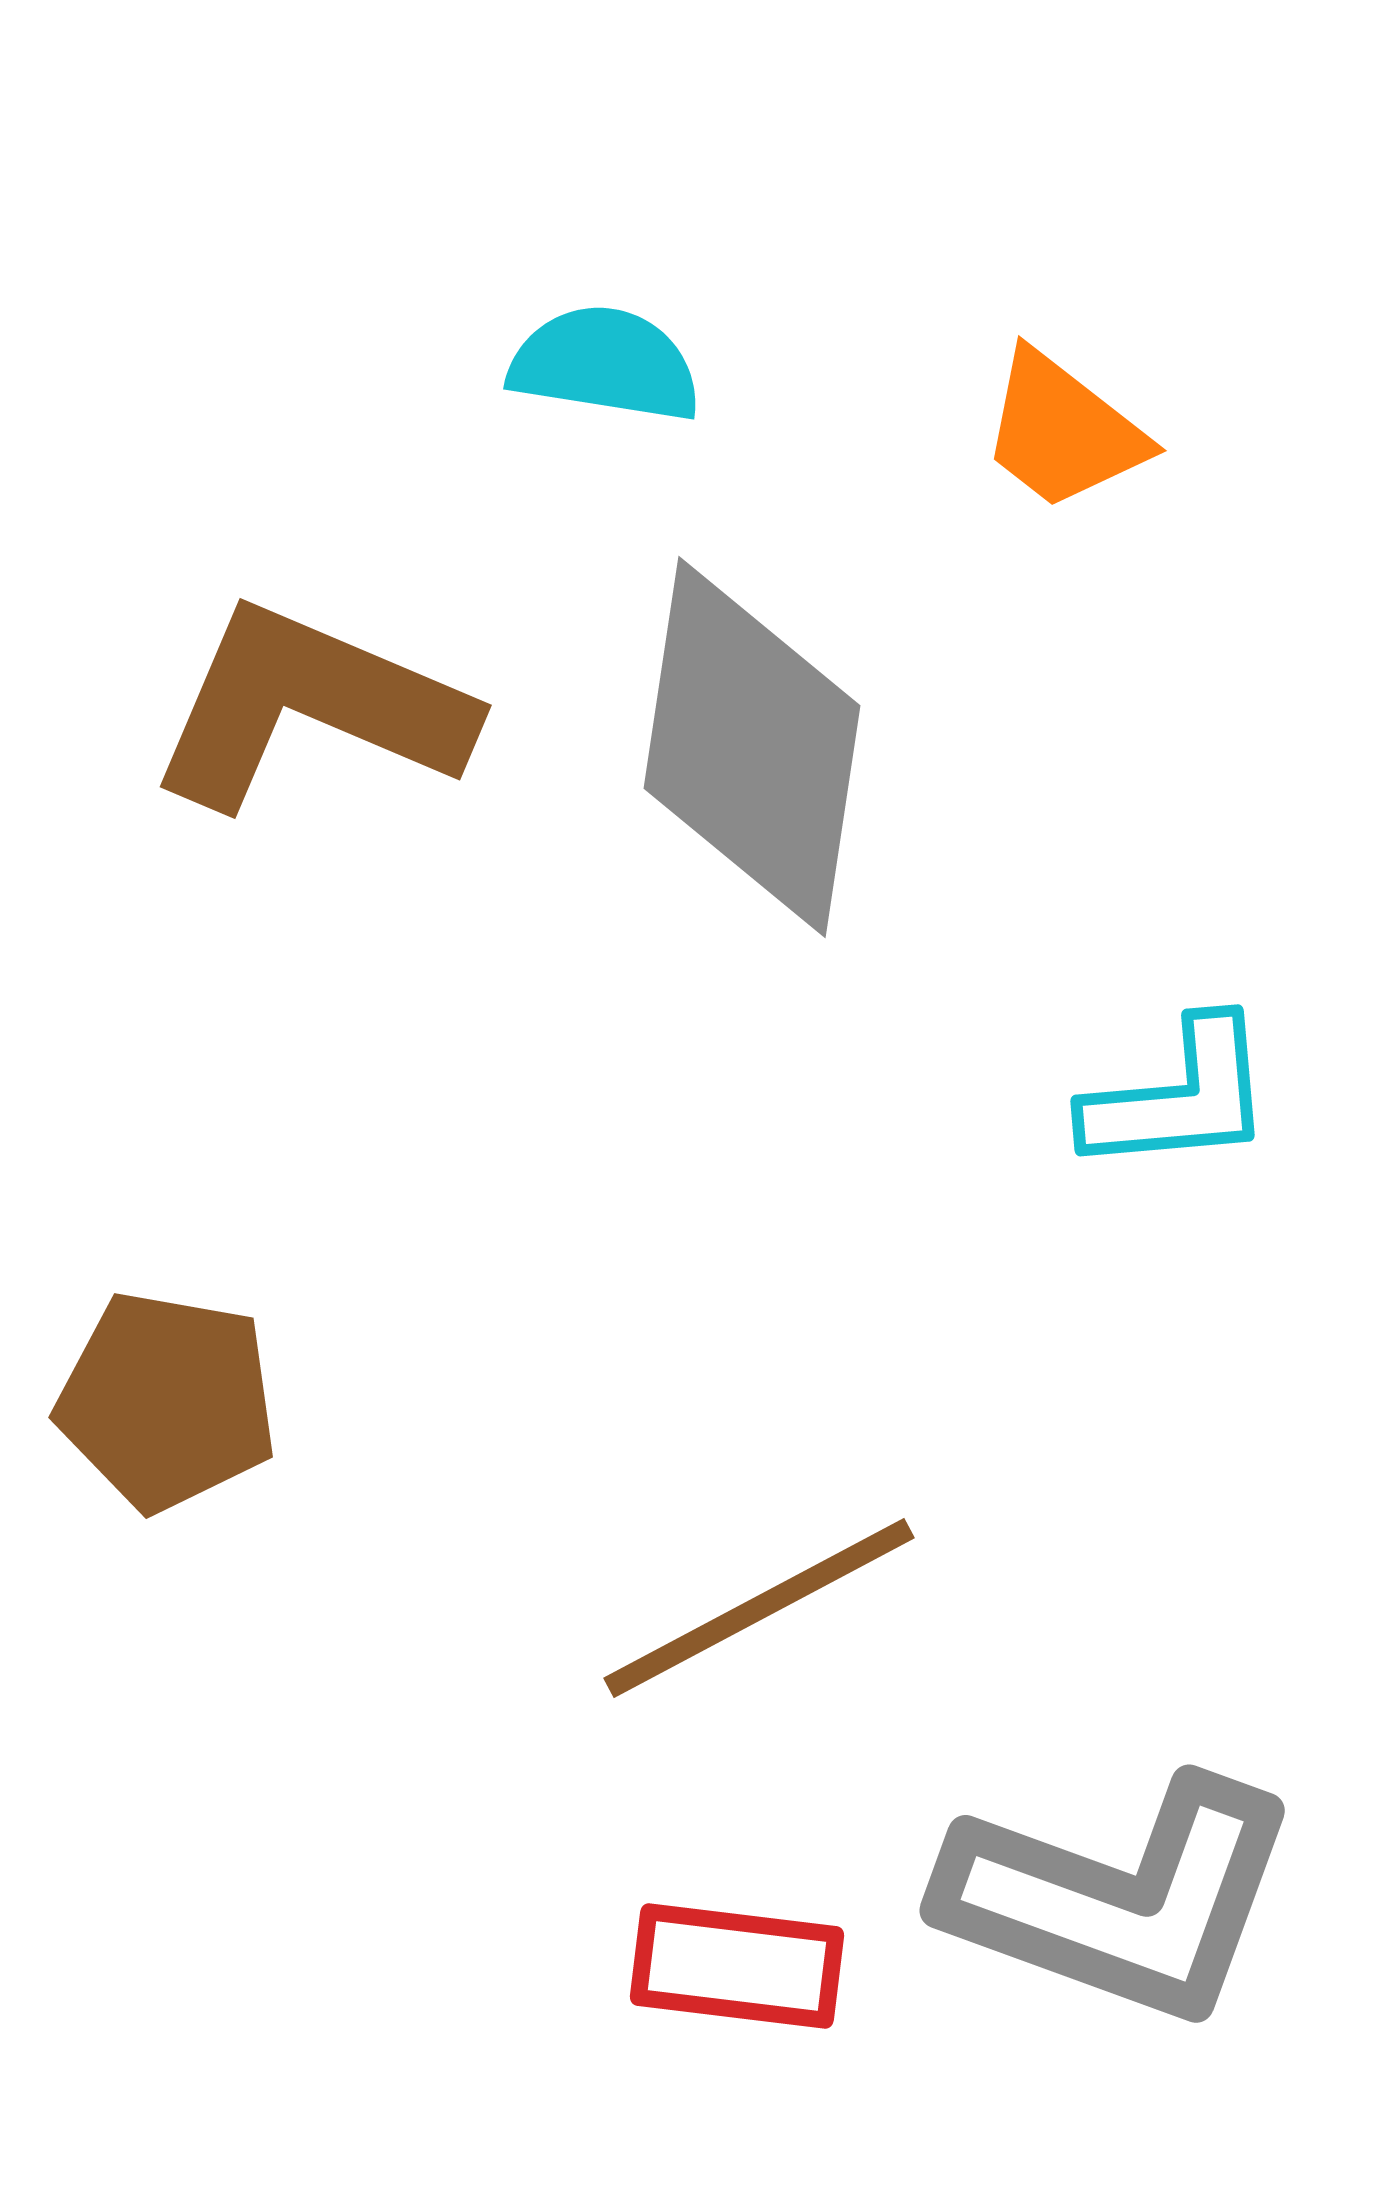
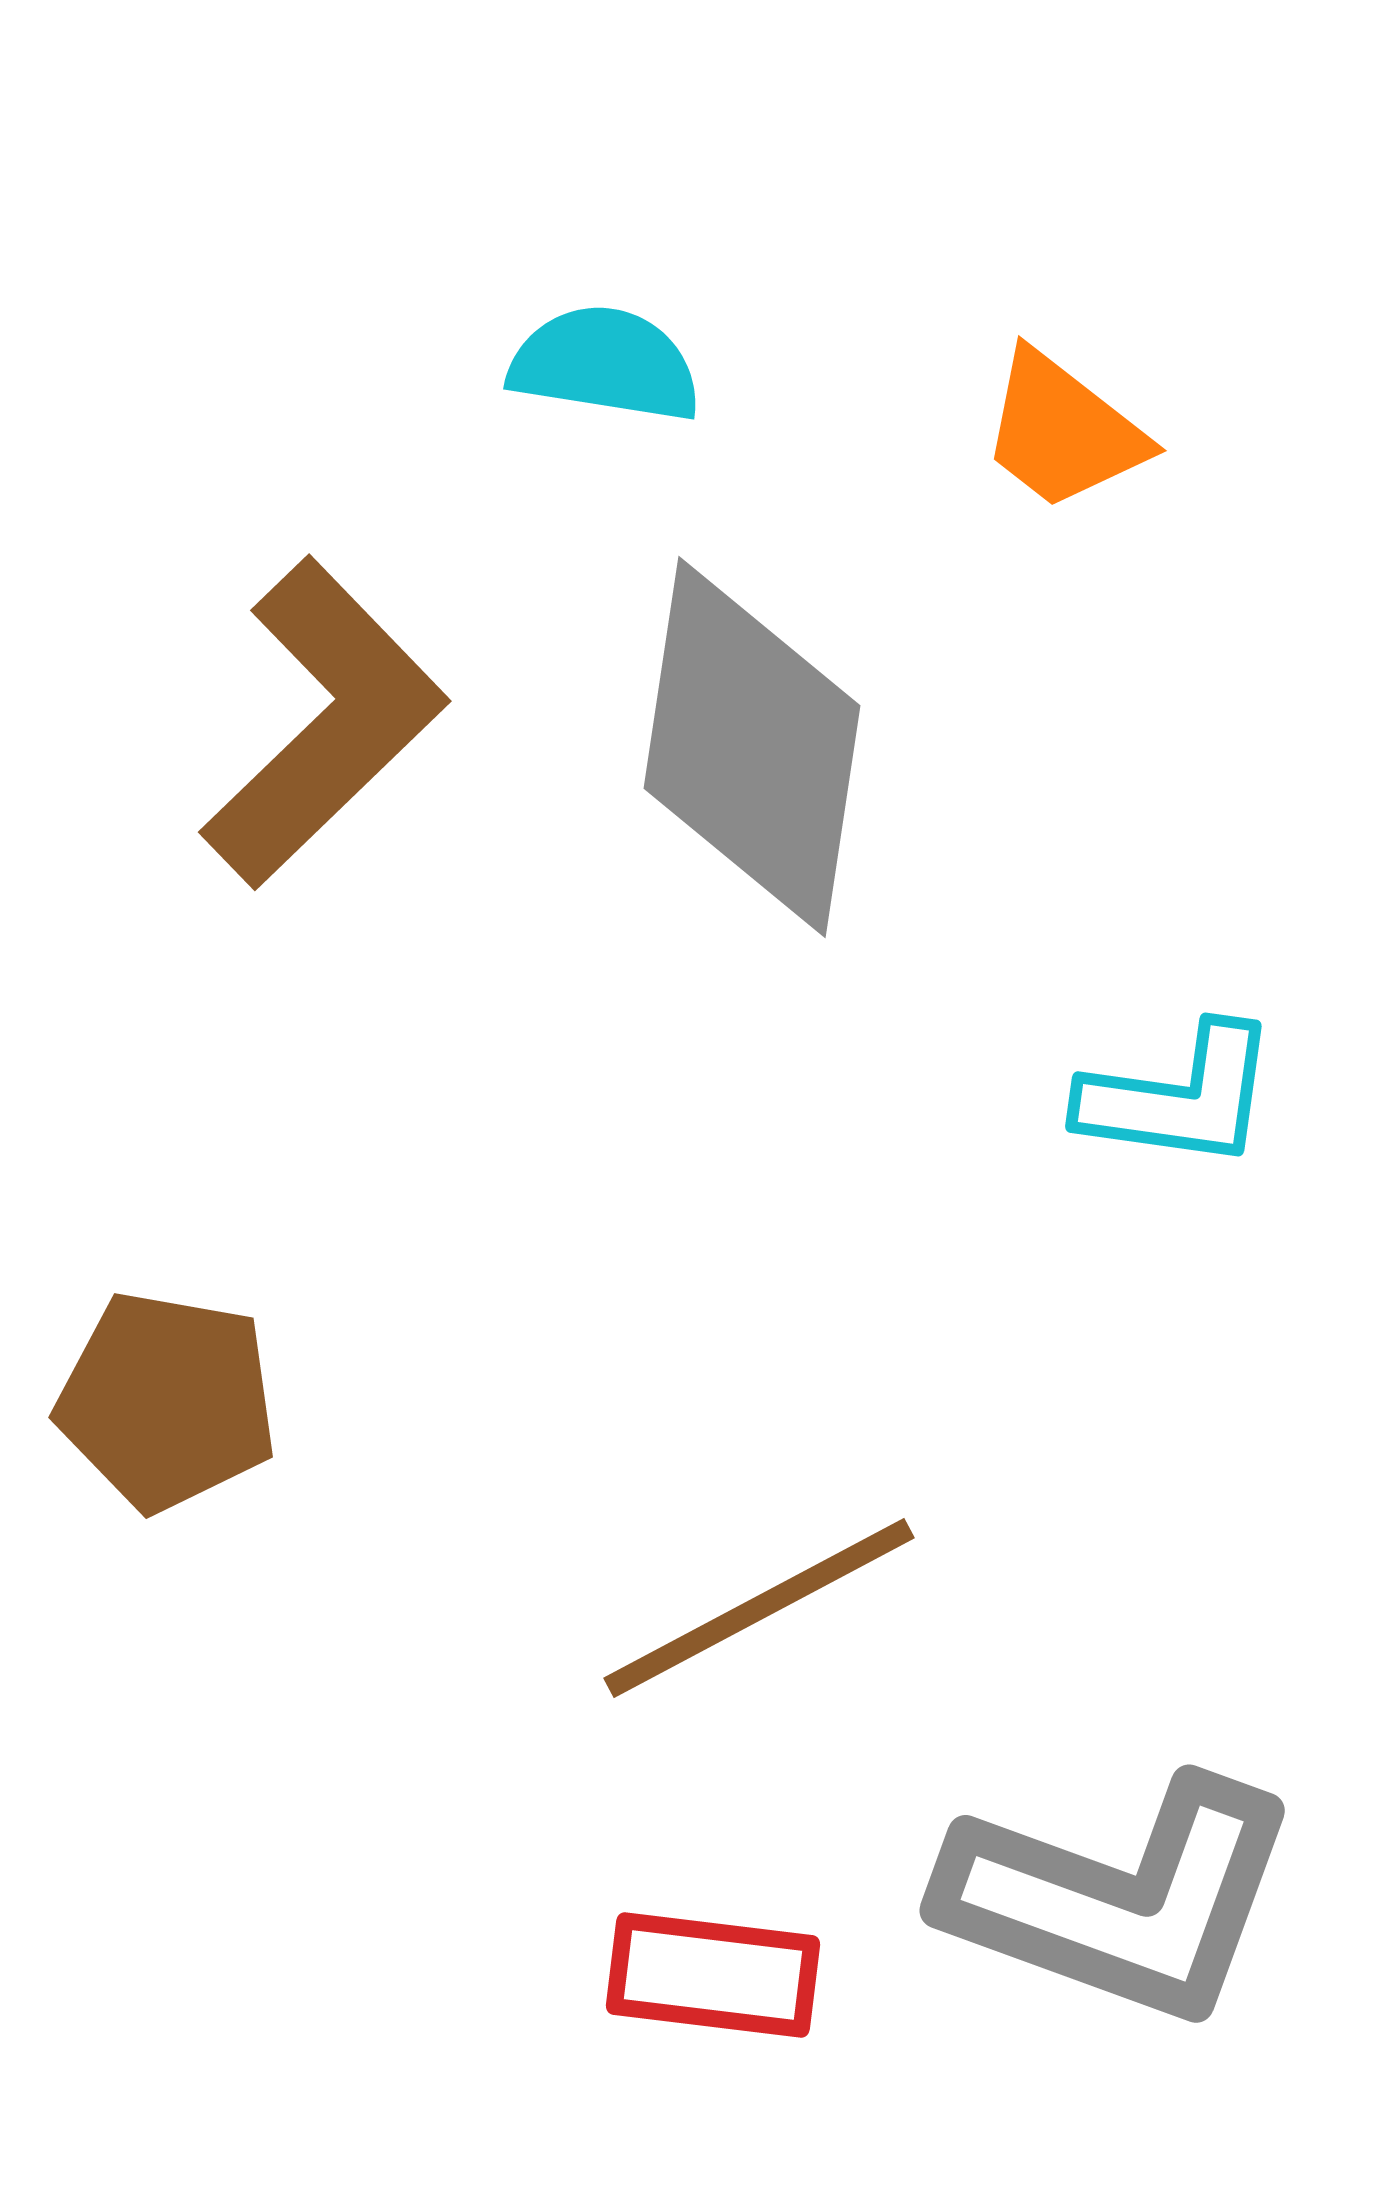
brown L-shape: moved 14 px right, 16 px down; rotated 113 degrees clockwise
cyan L-shape: rotated 13 degrees clockwise
red rectangle: moved 24 px left, 9 px down
